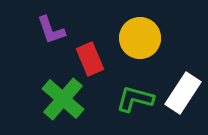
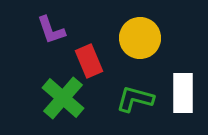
red rectangle: moved 1 px left, 2 px down
white rectangle: rotated 33 degrees counterclockwise
green cross: moved 1 px up
